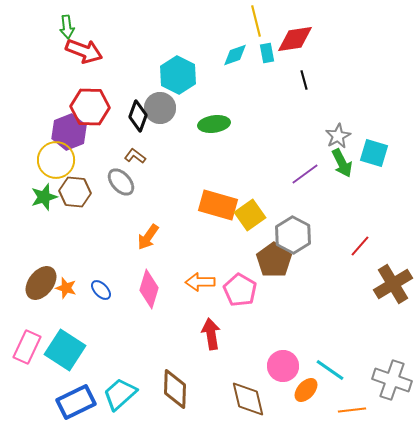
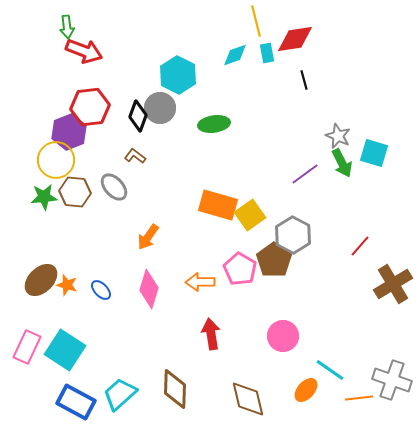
red hexagon at (90, 107): rotated 9 degrees counterclockwise
gray star at (338, 136): rotated 20 degrees counterclockwise
gray ellipse at (121, 182): moved 7 px left, 5 px down
green star at (44, 197): rotated 12 degrees clockwise
brown ellipse at (41, 283): moved 3 px up; rotated 8 degrees clockwise
orange star at (66, 288): moved 1 px right, 3 px up
pink pentagon at (240, 290): moved 21 px up
pink circle at (283, 366): moved 30 px up
blue rectangle at (76, 402): rotated 54 degrees clockwise
orange line at (352, 410): moved 7 px right, 12 px up
